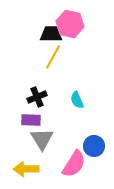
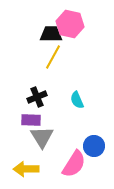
gray triangle: moved 2 px up
